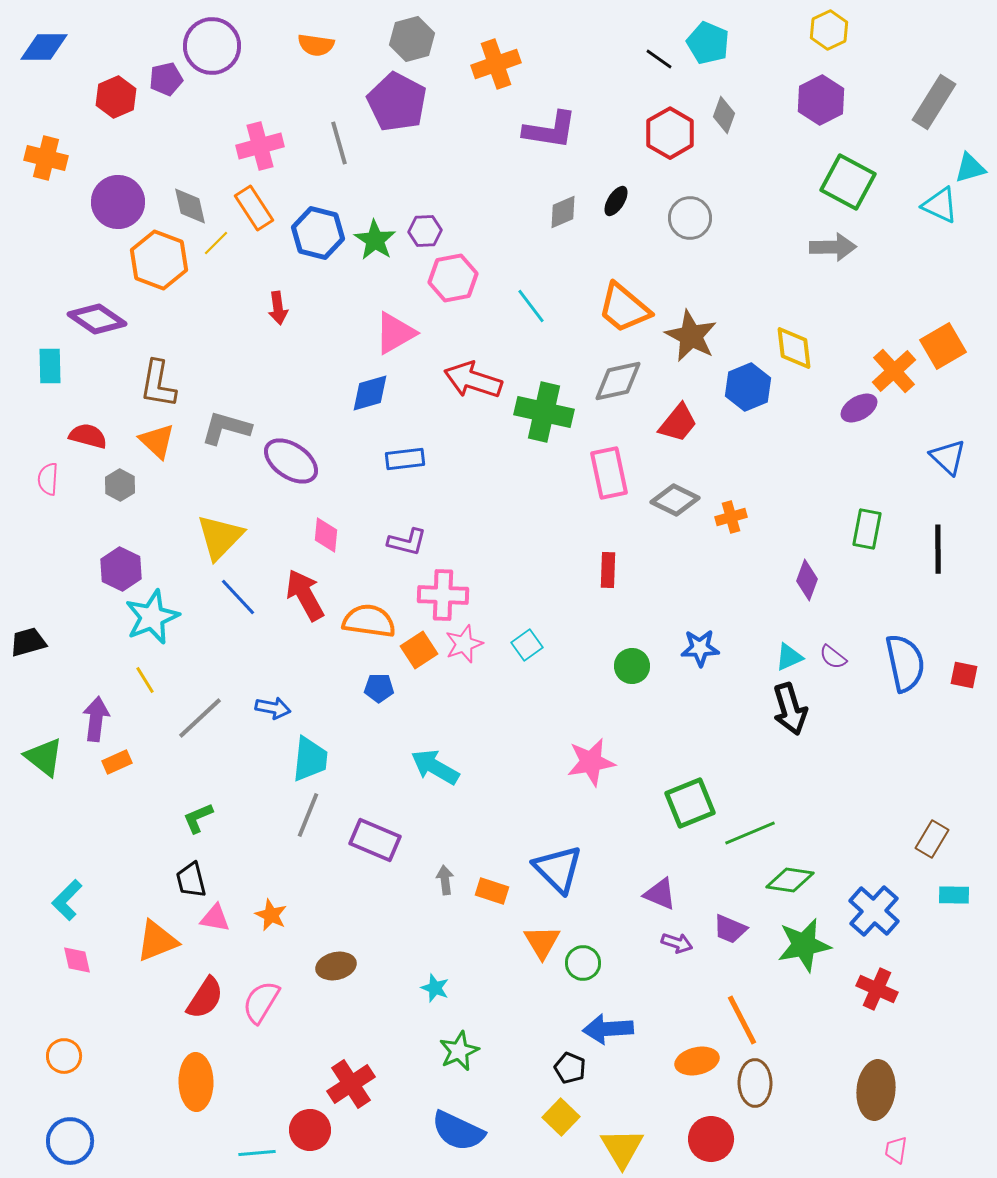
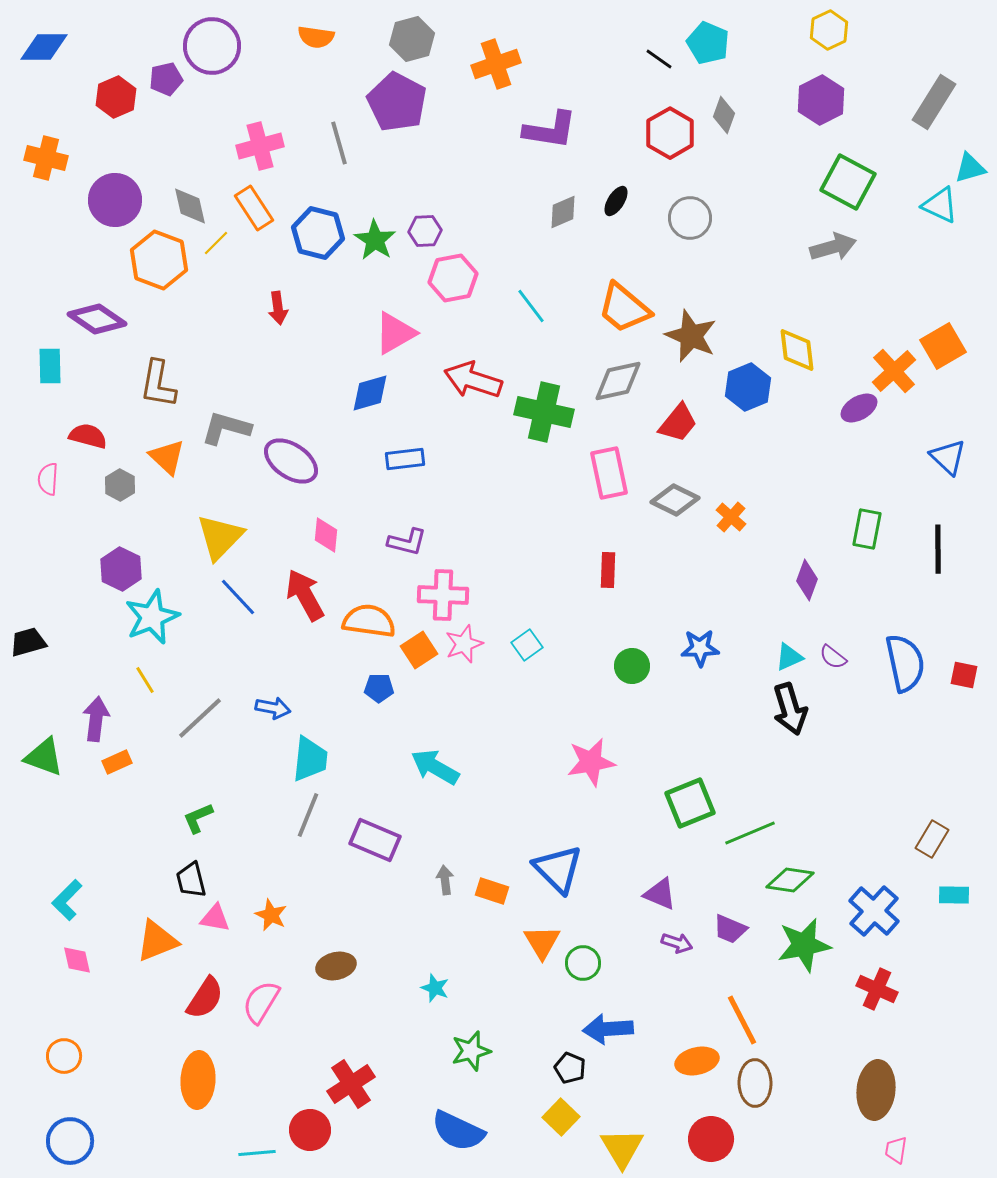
orange semicircle at (316, 45): moved 8 px up
purple circle at (118, 202): moved 3 px left, 2 px up
gray arrow at (833, 247): rotated 15 degrees counterclockwise
brown star at (691, 336): rotated 4 degrees counterclockwise
yellow diamond at (794, 348): moved 3 px right, 2 px down
orange triangle at (157, 441): moved 10 px right, 16 px down
orange cross at (731, 517): rotated 32 degrees counterclockwise
green triangle at (44, 757): rotated 18 degrees counterclockwise
green star at (459, 1051): moved 12 px right; rotated 9 degrees clockwise
orange ellipse at (196, 1082): moved 2 px right, 2 px up; rotated 4 degrees clockwise
